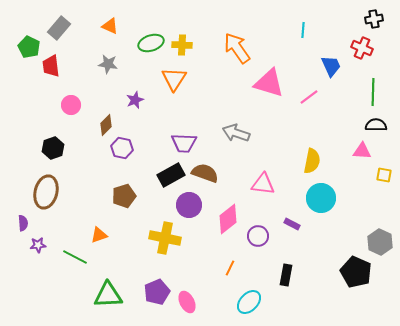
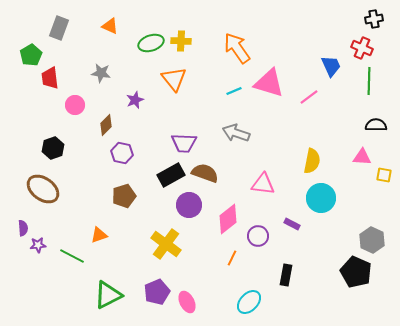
gray rectangle at (59, 28): rotated 20 degrees counterclockwise
cyan line at (303, 30): moved 69 px left, 61 px down; rotated 63 degrees clockwise
yellow cross at (182, 45): moved 1 px left, 4 px up
green pentagon at (29, 47): moved 2 px right, 8 px down; rotated 15 degrees clockwise
gray star at (108, 64): moved 7 px left, 9 px down
red trapezoid at (51, 66): moved 1 px left, 12 px down
orange triangle at (174, 79): rotated 12 degrees counterclockwise
green line at (373, 92): moved 4 px left, 11 px up
pink circle at (71, 105): moved 4 px right
purple hexagon at (122, 148): moved 5 px down
pink triangle at (362, 151): moved 6 px down
brown ellipse at (46, 192): moved 3 px left, 3 px up; rotated 68 degrees counterclockwise
purple semicircle at (23, 223): moved 5 px down
yellow cross at (165, 238): moved 1 px right, 6 px down; rotated 24 degrees clockwise
gray hexagon at (380, 242): moved 8 px left, 2 px up
green line at (75, 257): moved 3 px left, 1 px up
orange line at (230, 268): moved 2 px right, 10 px up
green triangle at (108, 295): rotated 24 degrees counterclockwise
